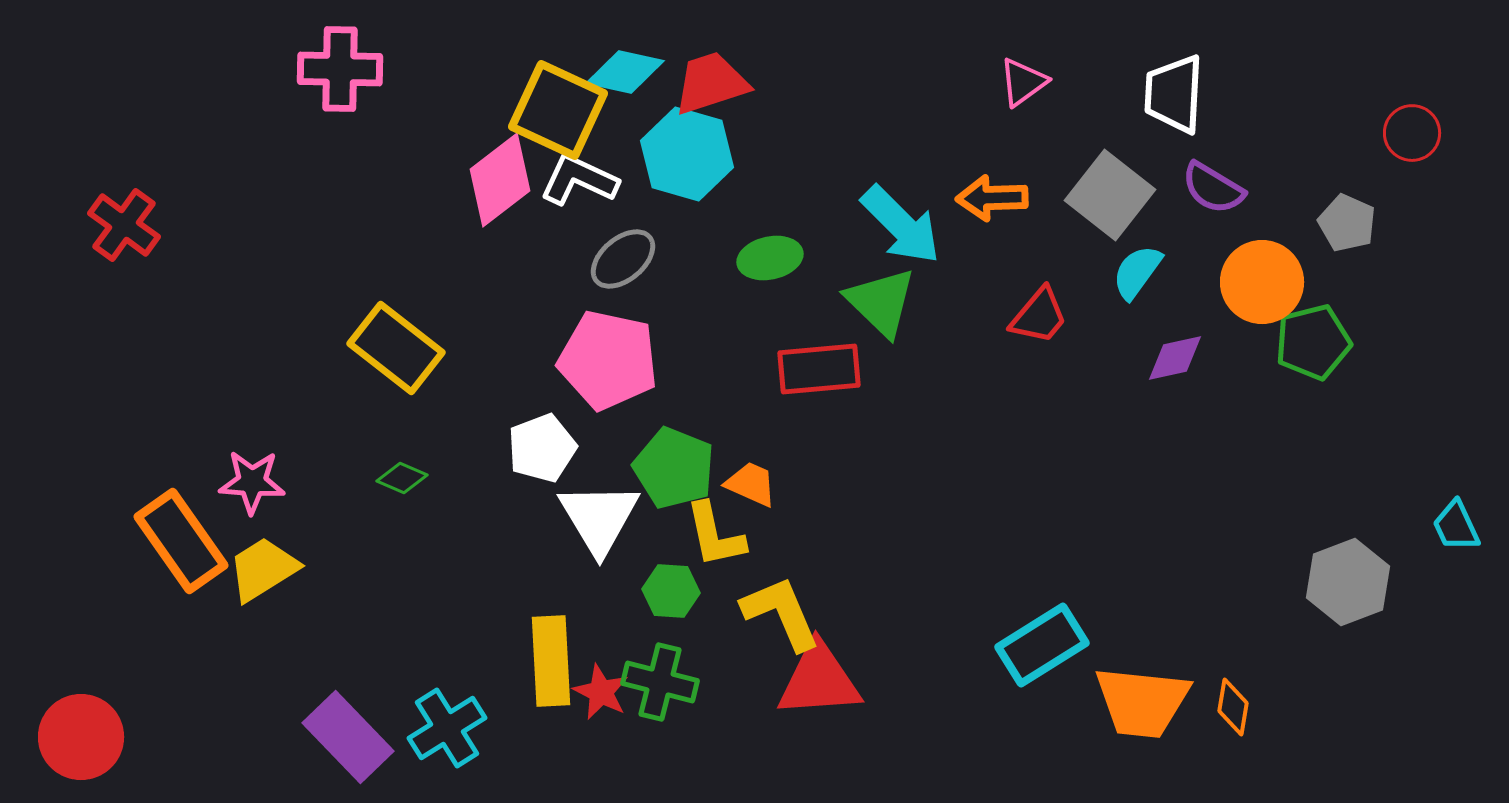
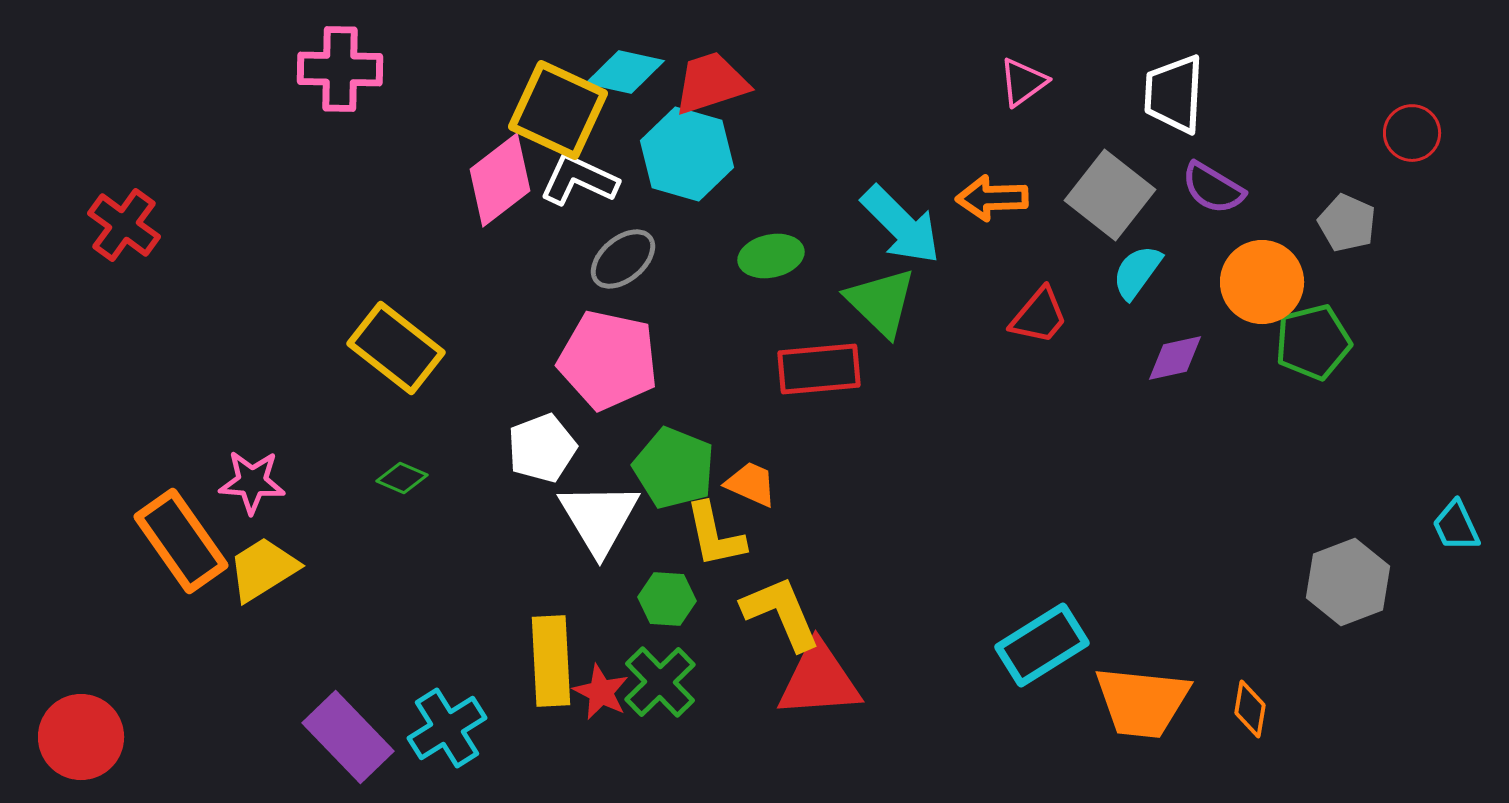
green ellipse at (770, 258): moved 1 px right, 2 px up
green hexagon at (671, 591): moved 4 px left, 8 px down
green cross at (660, 682): rotated 32 degrees clockwise
orange diamond at (1233, 707): moved 17 px right, 2 px down
